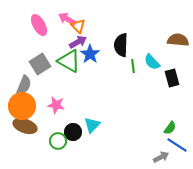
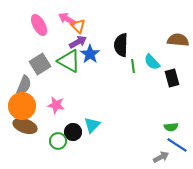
green semicircle: moved 1 px right, 1 px up; rotated 48 degrees clockwise
